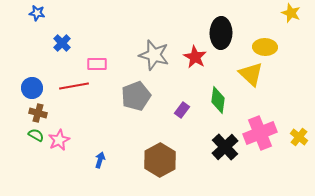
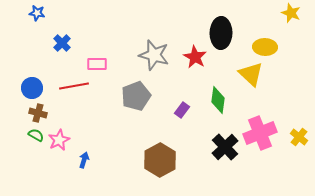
blue arrow: moved 16 px left
